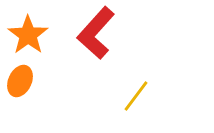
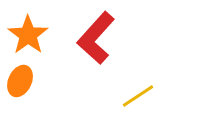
red L-shape: moved 5 px down
yellow line: moved 2 px right; rotated 20 degrees clockwise
